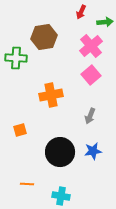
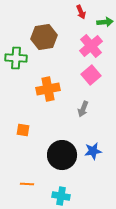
red arrow: rotated 48 degrees counterclockwise
orange cross: moved 3 px left, 6 px up
gray arrow: moved 7 px left, 7 px up
orange square: moved 3 px right; rotated 24 degrees clockwise
black circle: moved 2 px right, 3 px down
